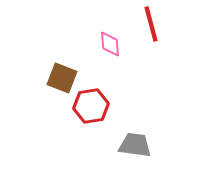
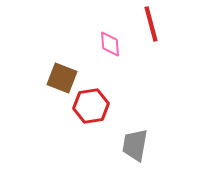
gray trapezoid: rotated 88 degrees counterclockwise
